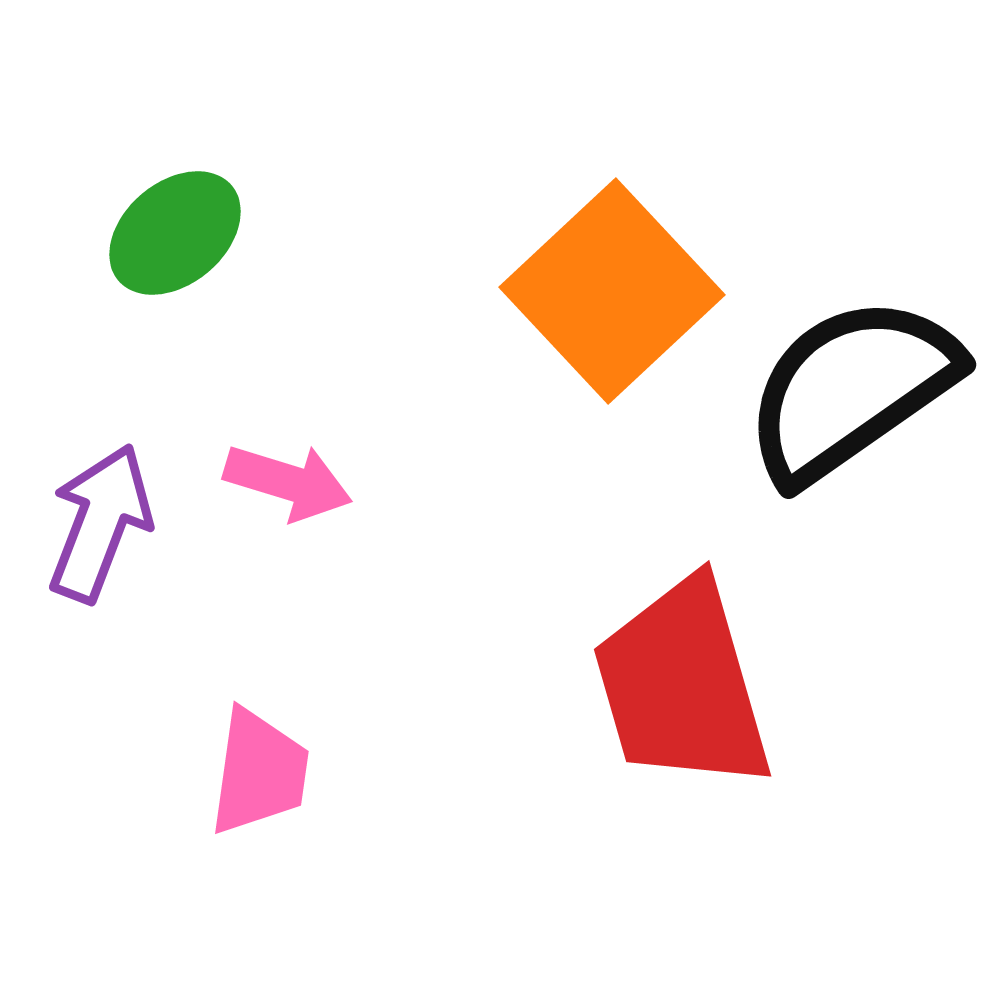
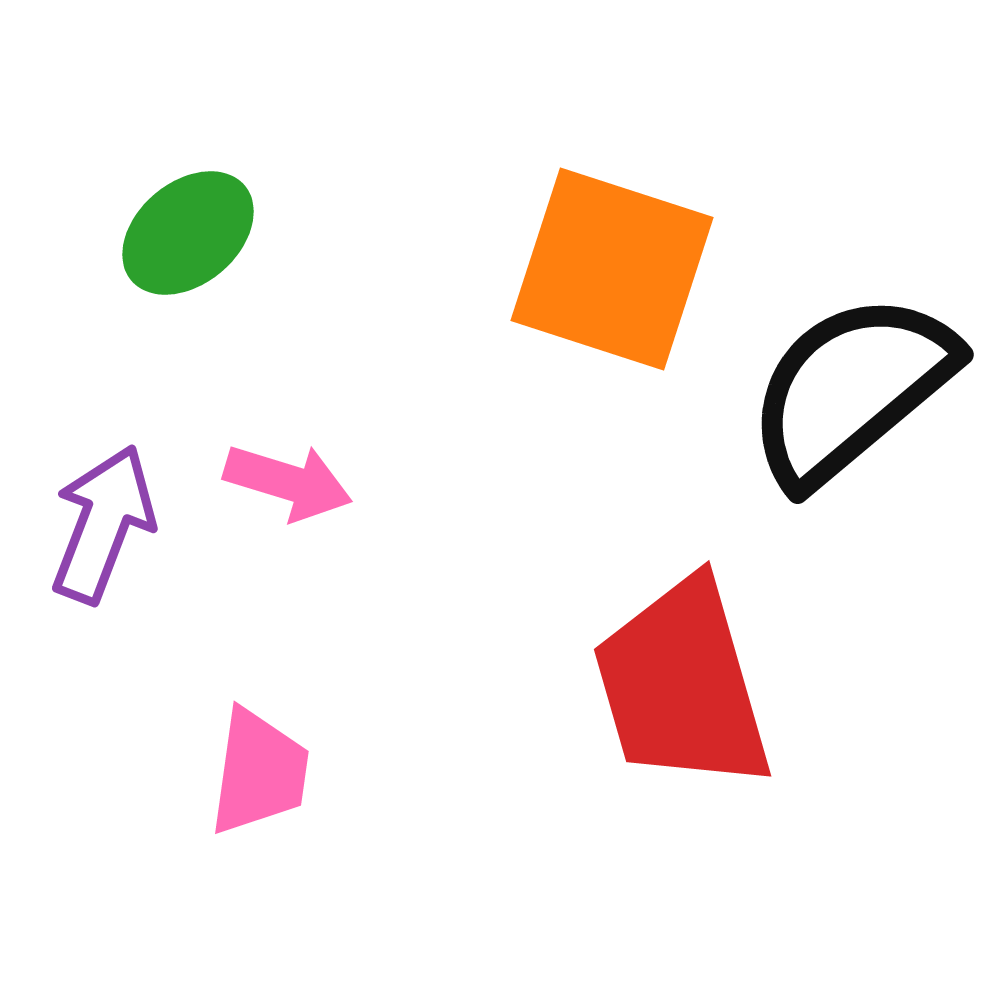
green ellipse: moved 13 px right
orange square: moved 22 px up; rotated 29 degrees counterclockwise
black semicircle: rotated 5 degrees counterclockwise
purple arrow: moved 3 px right, 1 px down
